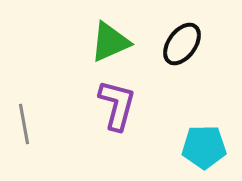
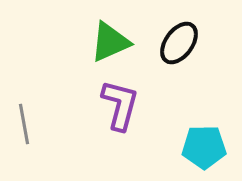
black ellipse: moved 3 px left, 1 px up
purple L-shape: moved 3 px right
